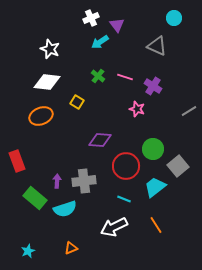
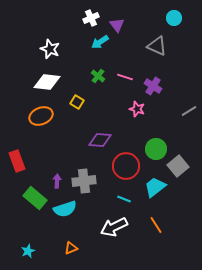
green circle: moved 3 px right
